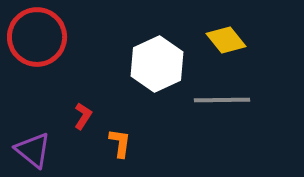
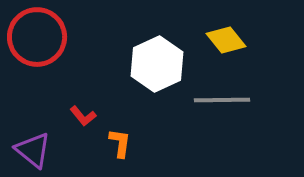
red L-shape: rotated 108 degrees clockwise
